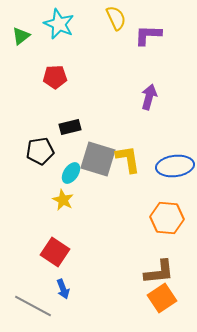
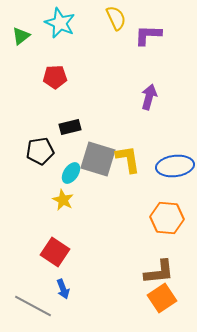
cyan star: moved 1 px right, 1 px up
